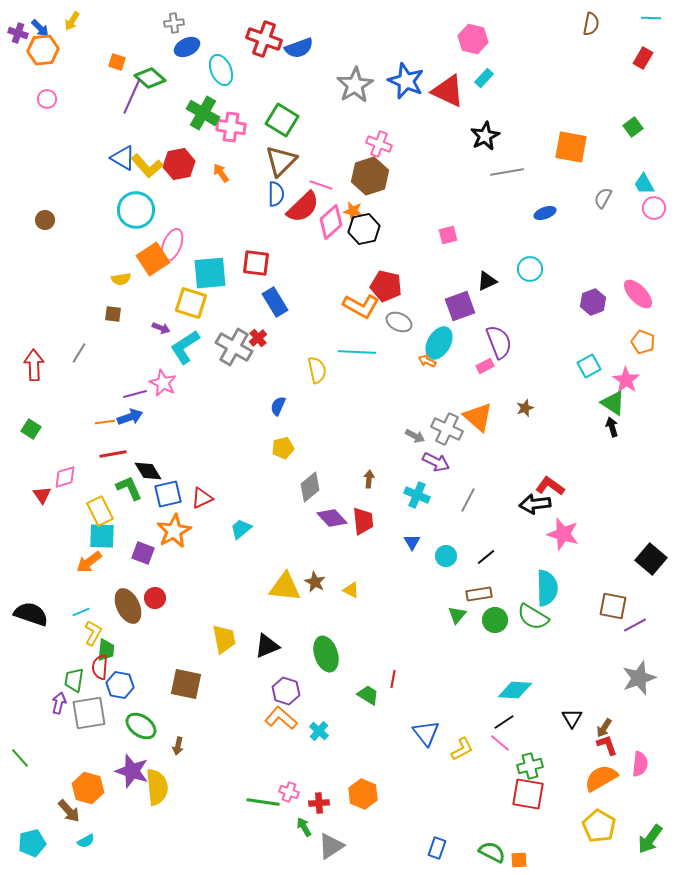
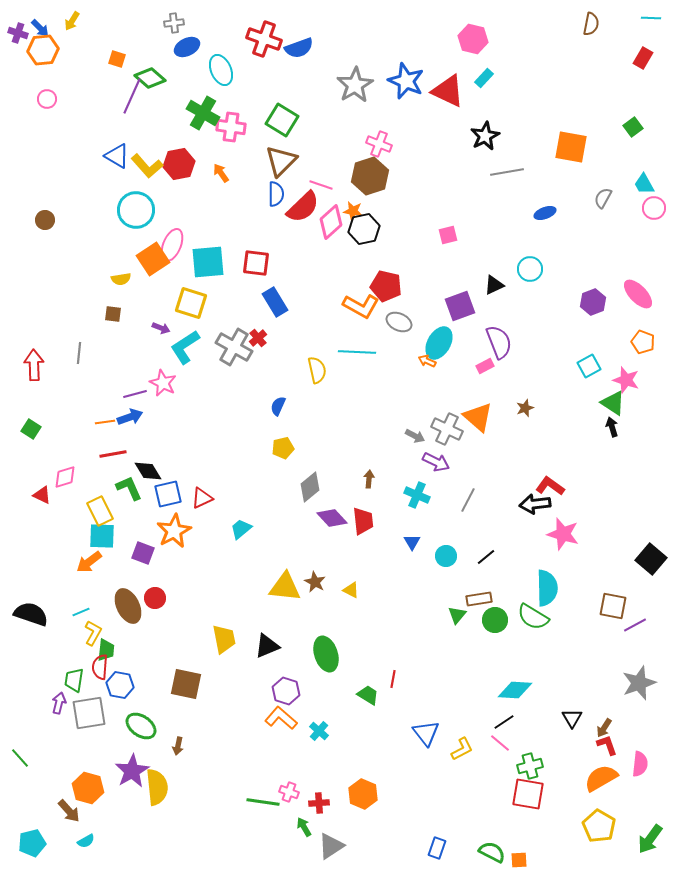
orange square at (117, 62): moved 3 px up
blue triangle at (123, 158): moved 6 px left, 2 px up
cyan square at (210, 273): moved 2 px left, 11 px up
black triangle at (487, 281): moved 7 px right, 4 px down
gray line at (79, 353): rotated 25 degrees counterclockwise
pink star at (626, 380): rotated 16 degrees counterclockwise
red triangle at (42, 495): rotated 30 degrees counterclockwise
brown rectangle at (479, 594): moved 5 px down
gray star at (639, 678): moved 5 px down
purple star at (132, 771): rotated 24 degrees clockwise
